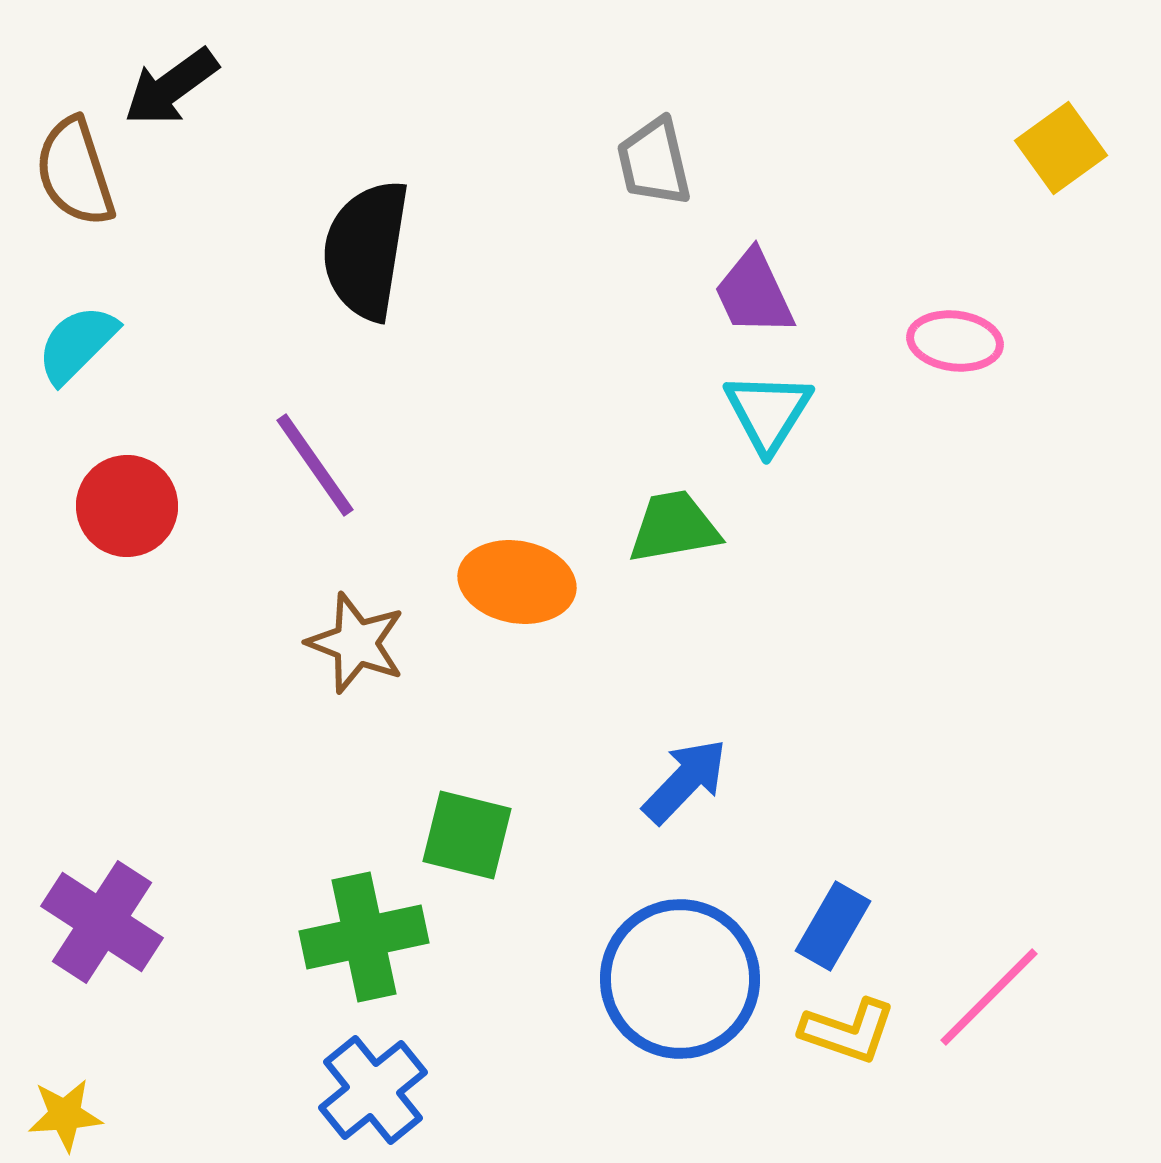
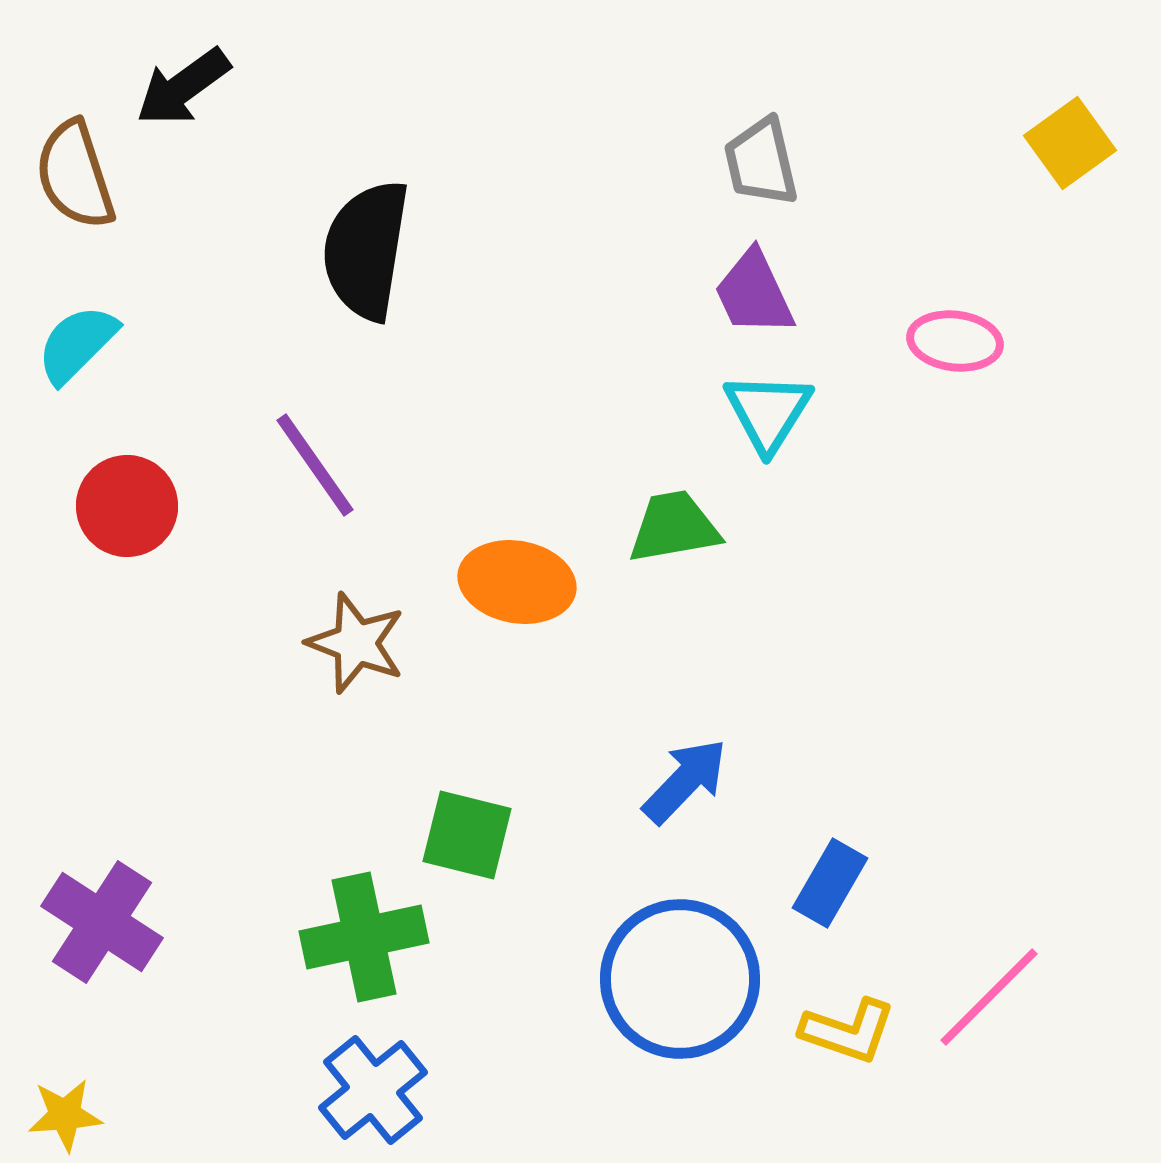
black arrow: moved 12 px right
yellow square: moved 9 px right, 5 px up
gray trapezoid: moved 107 px right
brown semicircle: moved 3 px down
blue rectangle: moved 3 px left, 43 px up
